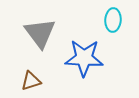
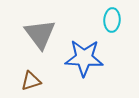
cyan ellipse: moved 1 px left
gray triangle: moved 1 px down
